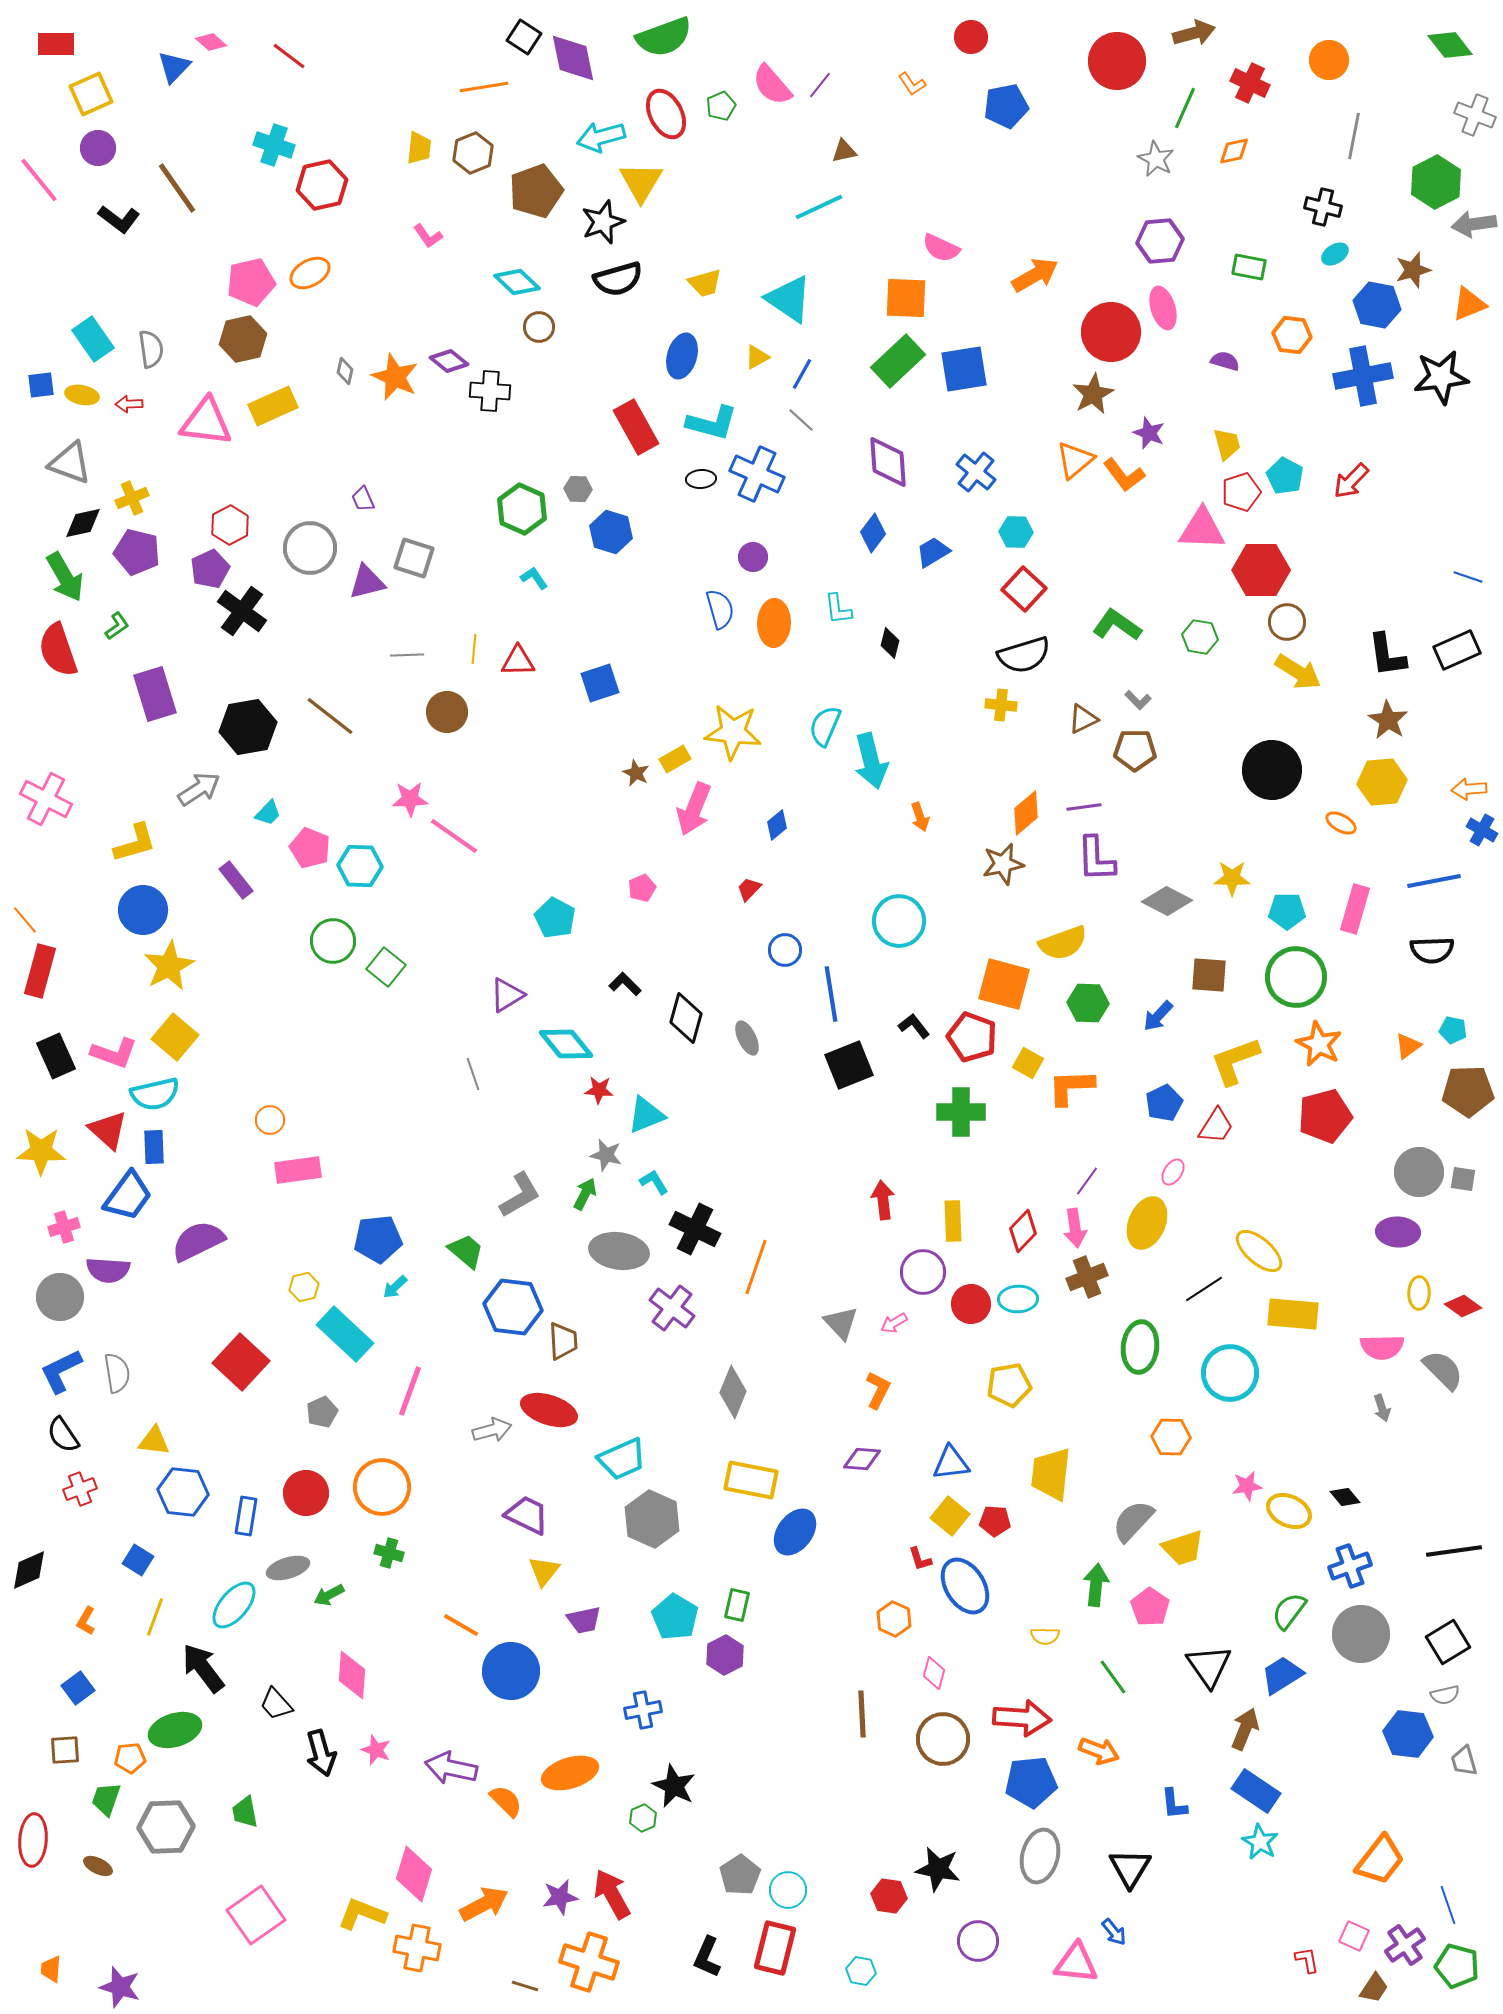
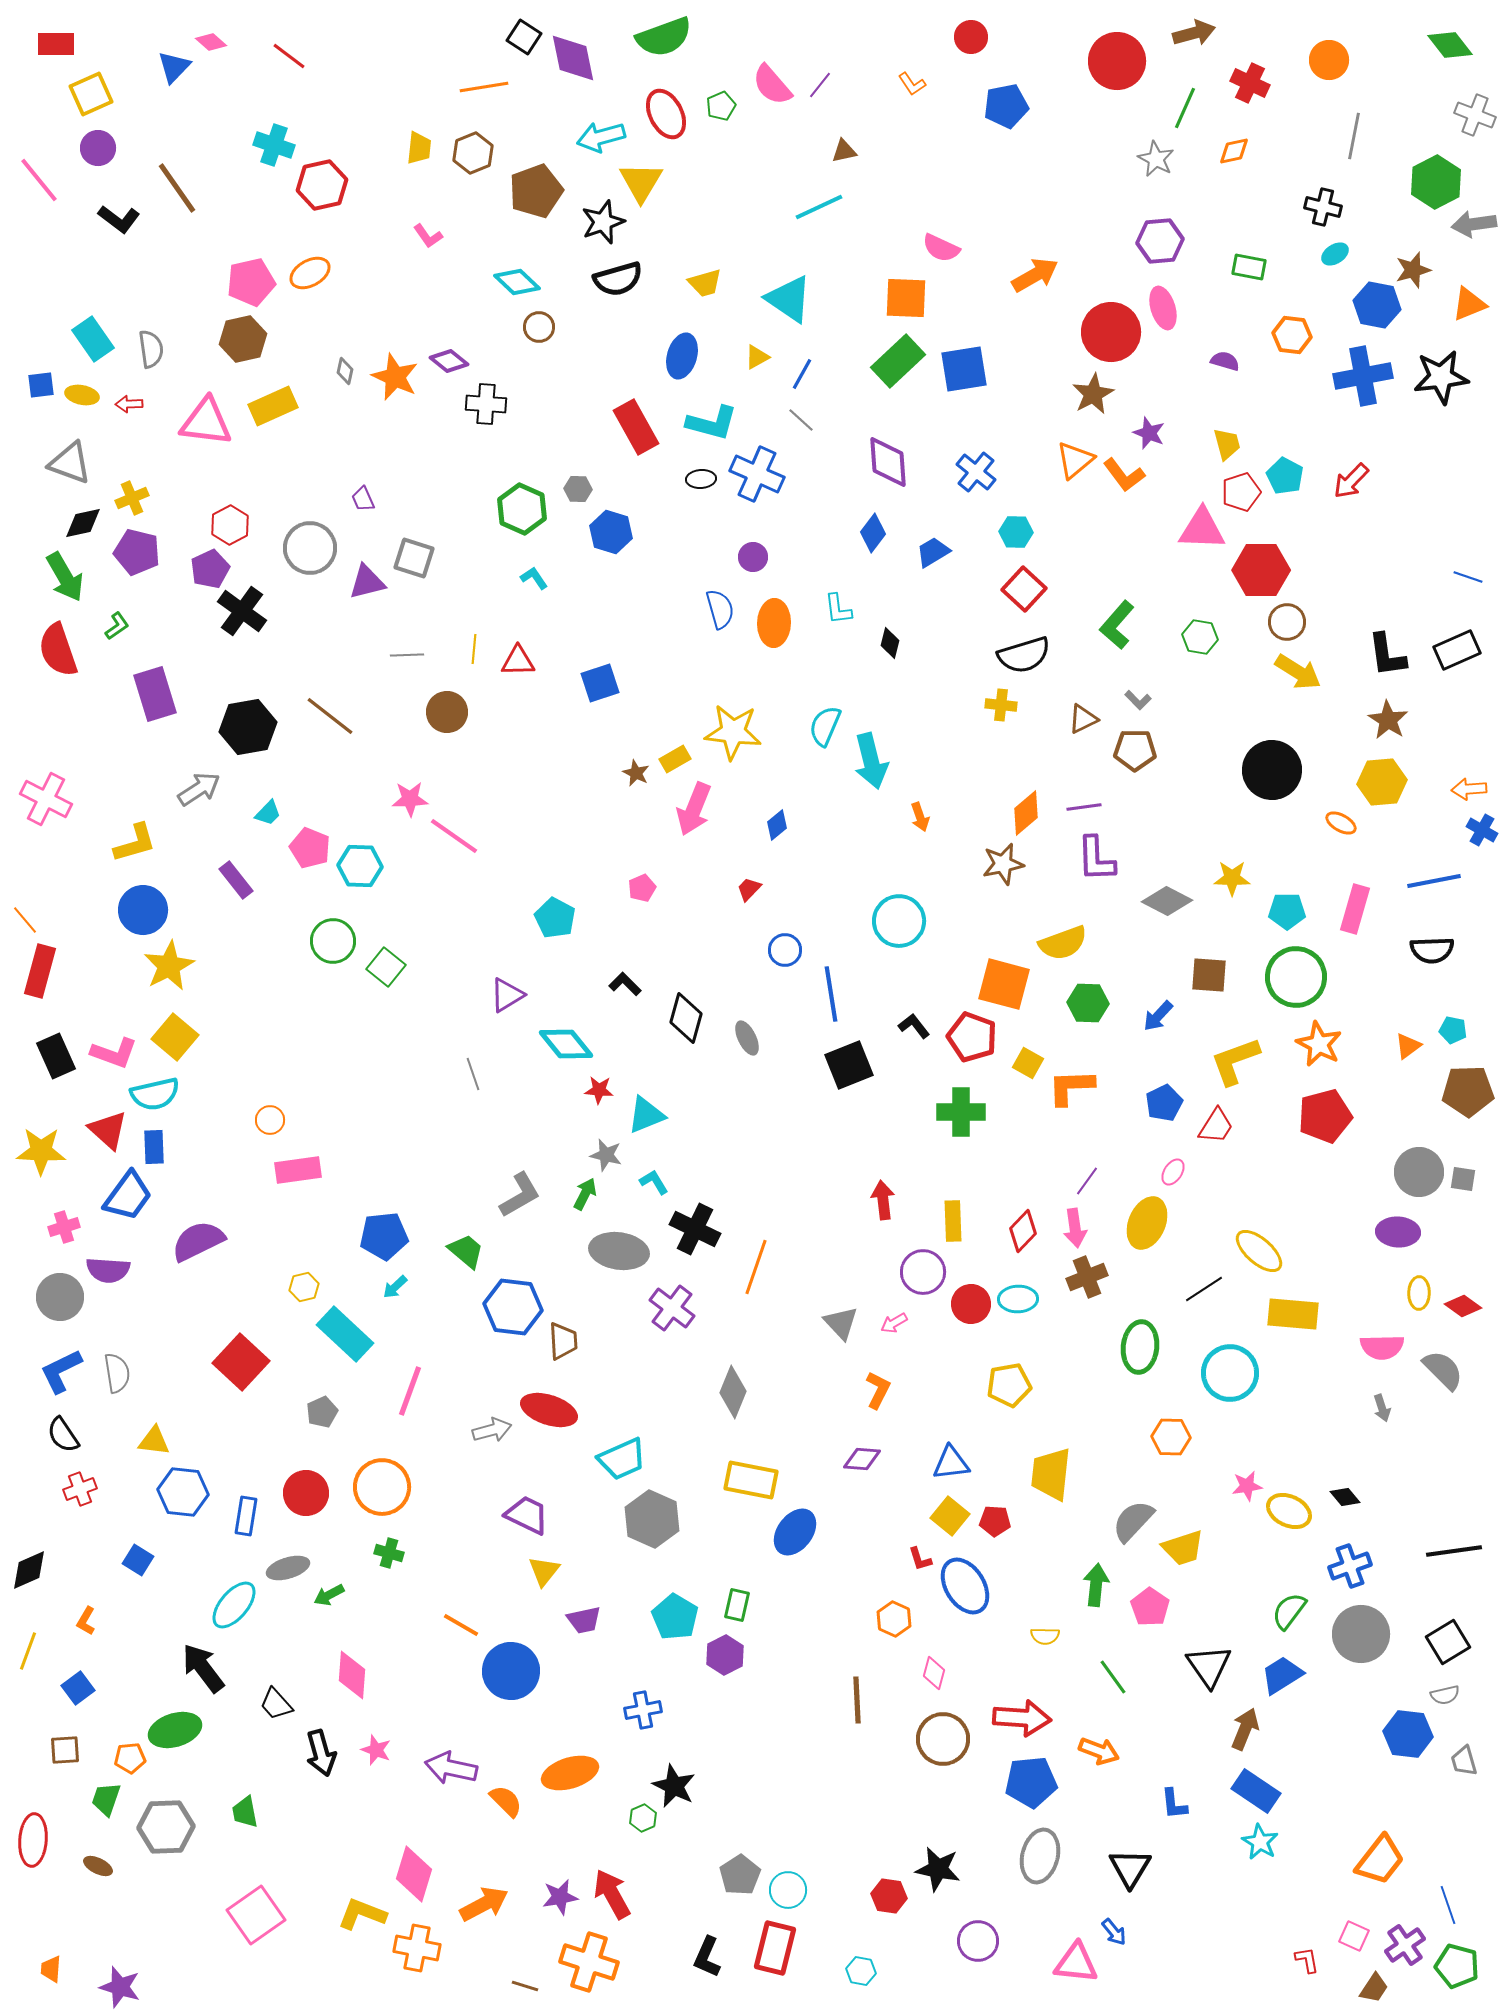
black cross at (490, 391): moved 4 px left, 13 px down
green L-shape at (1117, 625): rotated 84 degrees counterclockwise
blue pentagon at (378, 1239): moved 6 px right, 3 px up
yellow line at (155, 1617): moved 127 px left, 34 px down
brown line at (862, 1714): moved 5 px left, 14 px up
